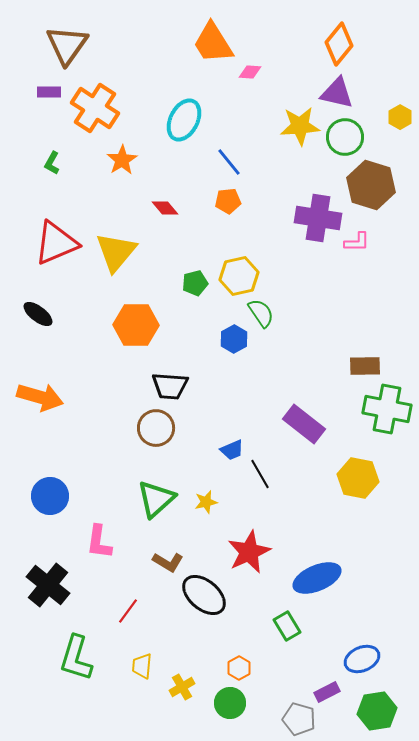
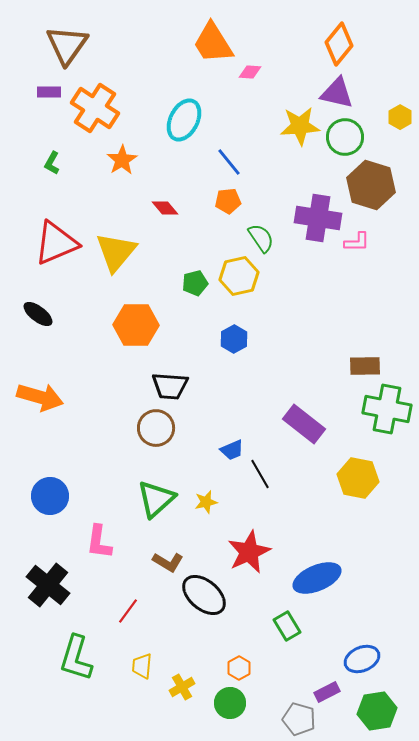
green semicircle at (261, 313): moved 75 px up
